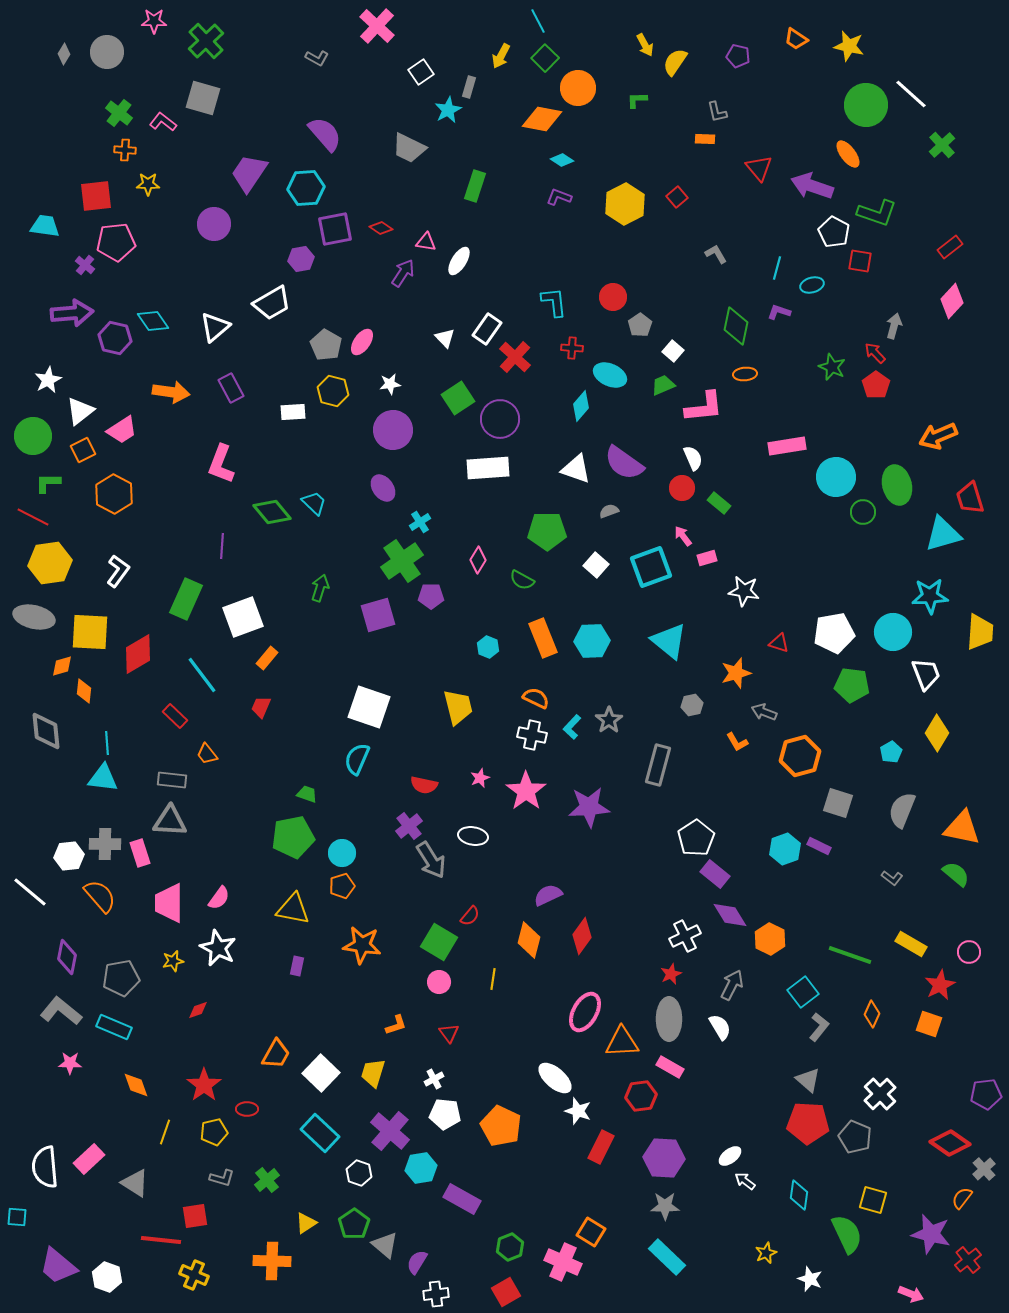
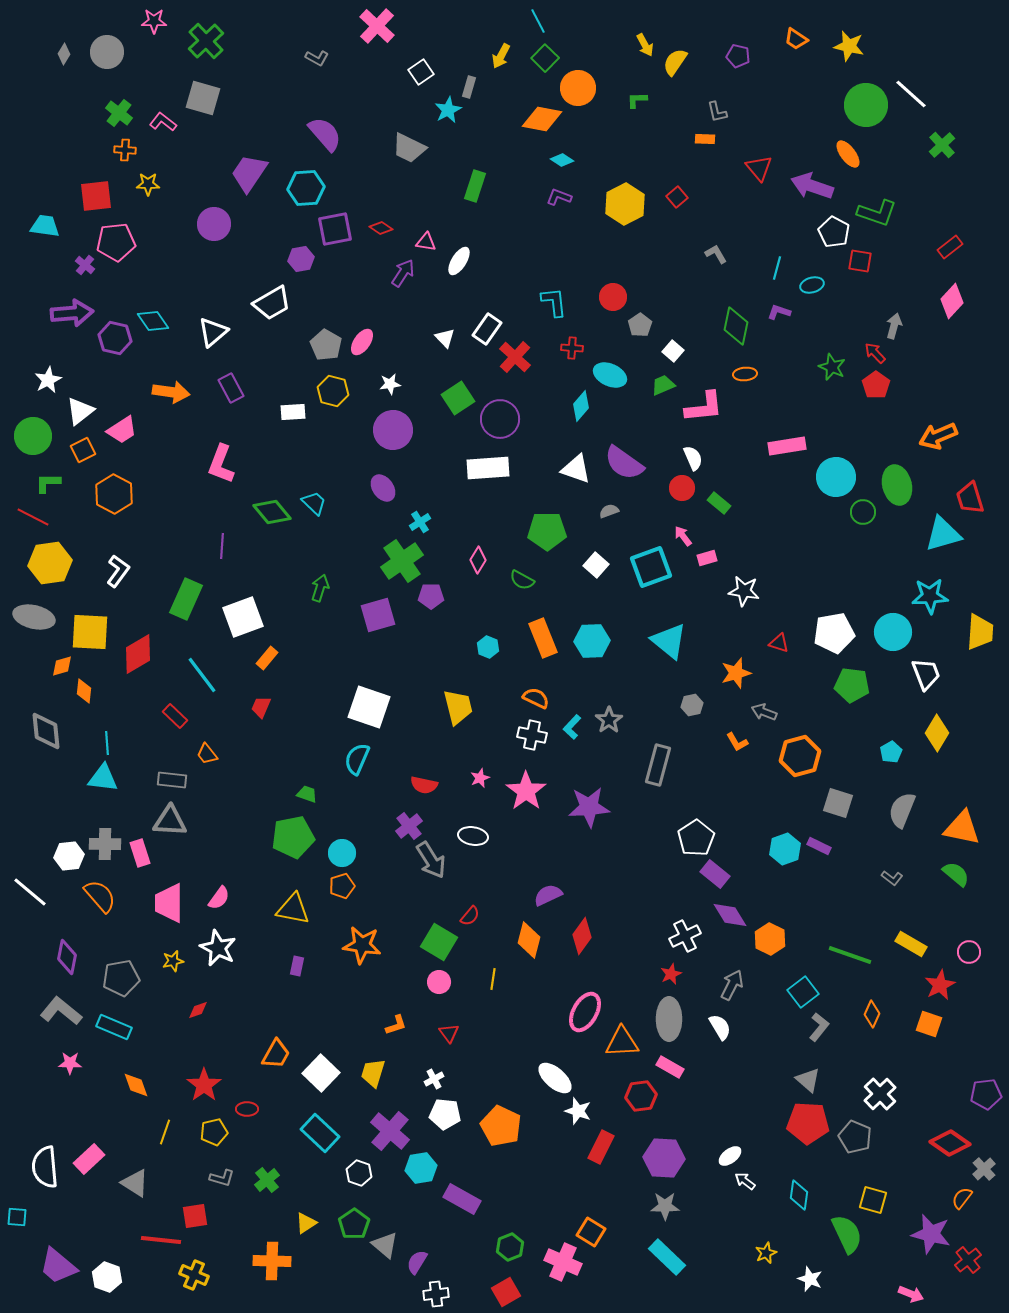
white triangle at (215, 327): moved 2 px left, 5 px down
